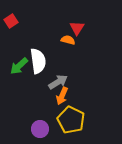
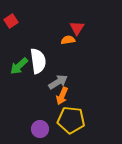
orange semicircle: rotated 24 degrees counterclockwise
yellow pentagon: rotated 20 degrees counterclockwise
